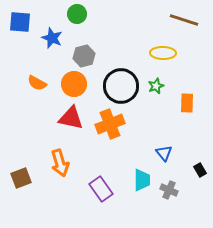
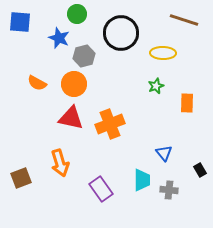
blue star: moved 7 px right
black circle: moved 53 px up
gray cross: rotated 18 degrees counterclockwise
